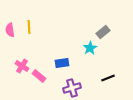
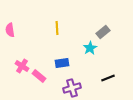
yellow line: moved 28 px right, 1 px down
